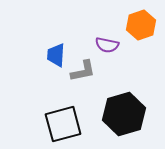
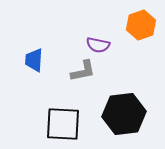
purple semicircle: moved 9 px left
blue trapezoid: moved 22 px left, 5 px down
black hexagon: rotated 9 degrees clockwise
black square: rotated 18 degrees clockwise
